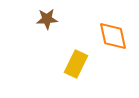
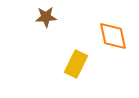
brown star: moved 1 px left, 2 px up
